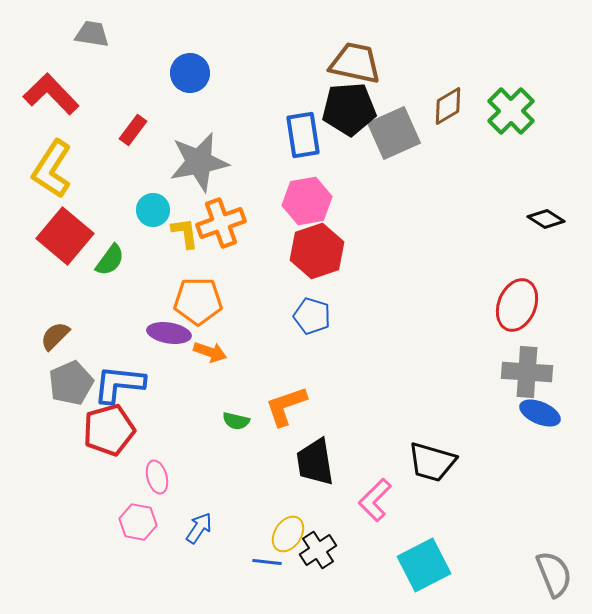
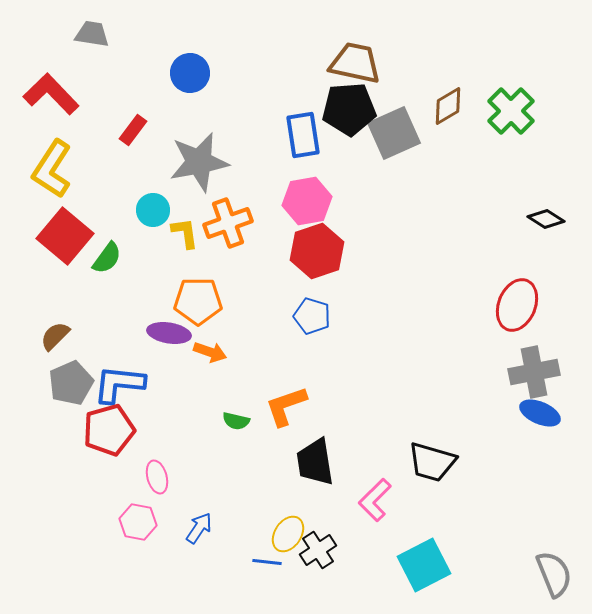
orange cross at (221, 223): moved 7 px right
green semicircle at (110, 260): moved 3 px left, 2 px up
gray cross at (527, 372): moved 7 px right; rotated 15 degrees counterclockwise
